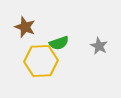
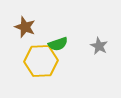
green semicircle: moved 1 px left, 1 px down
